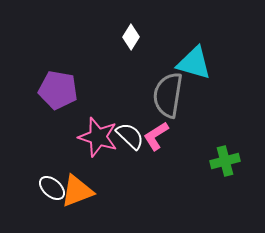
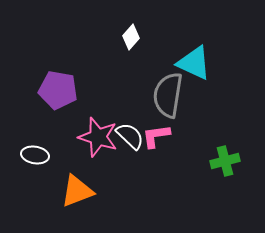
white diamond: rotated 10 degrees clockwise
cyan triangle: rotated 9 degrees clockwise
pink L-shape: rotated 24 degrees clockwise
white ellipse: moved 17 px left, 33 px up; rotated 32 degrees counterclockwise
